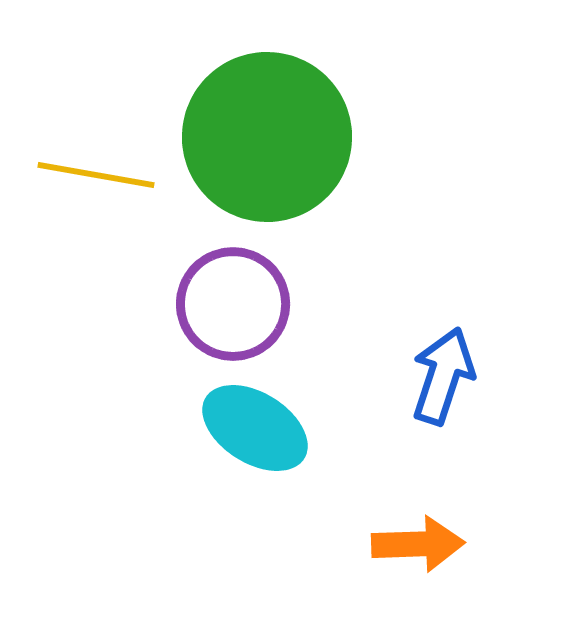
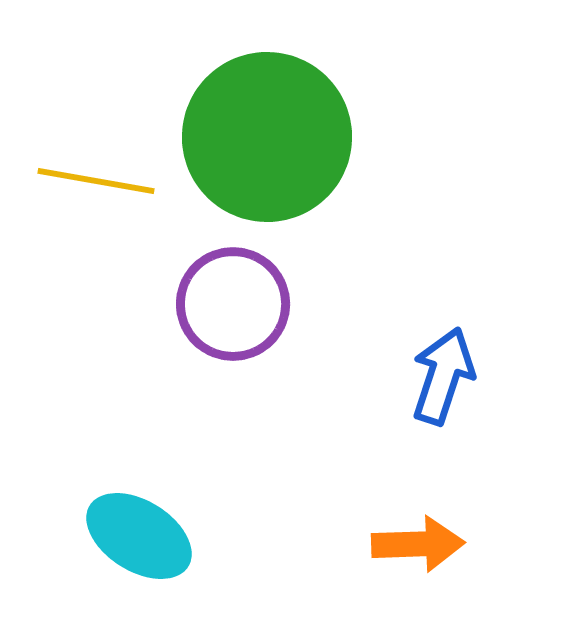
yellow line: moved 6 px down
cyan ellipse: moved 116 px left, 108 px down
